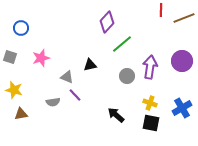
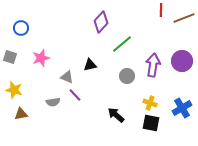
purple diamond: moved 6 px left
purple arrow: moved 3 px right, 2 px up
